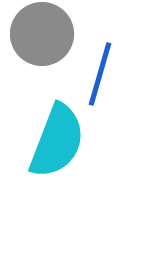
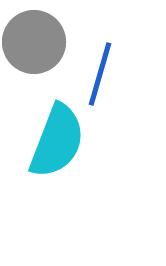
gray circle: moved 8 px left, 8 px down
